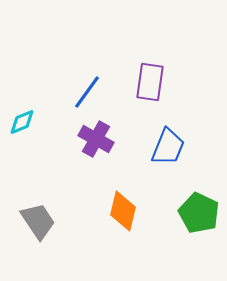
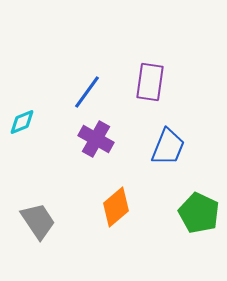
orange diamond: moved 7 px left, 4 px up; rotated 36 degrees clockwise
